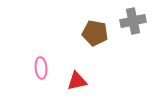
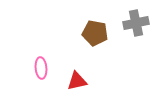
gray cross: moved 3 px right, 2 px down
